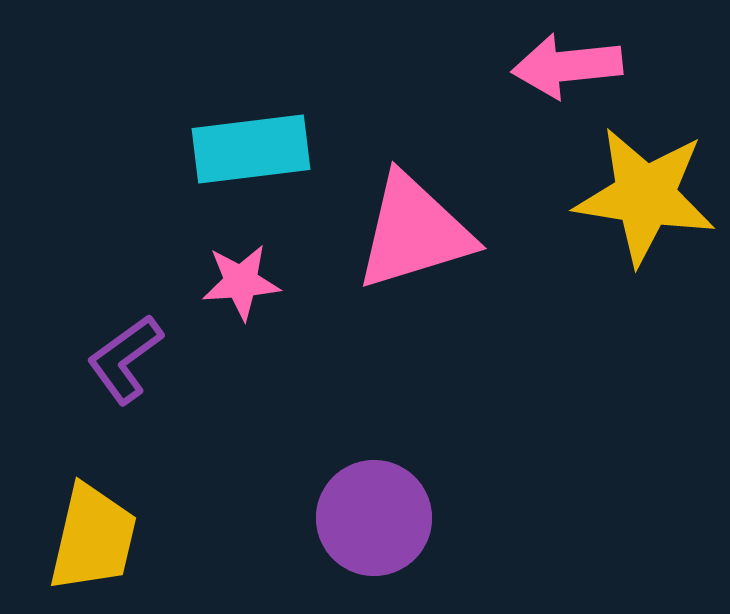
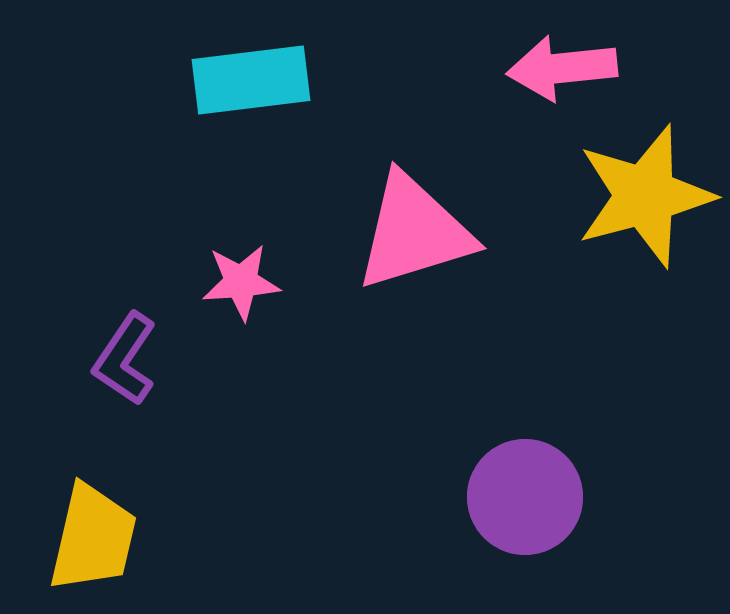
pink arrow: moved 5 px left, 2 px down
cyan rectangle: moved 69 px up
yellow star: rotated 24 degrees counterclockwise
purple L-shape: rotated 20 degrees counterclockwise
purple circle: moved 151 px right, 21 px up
